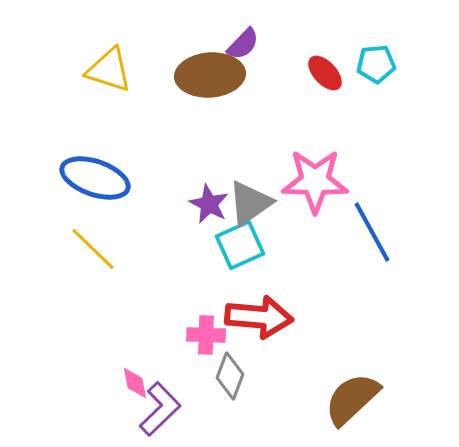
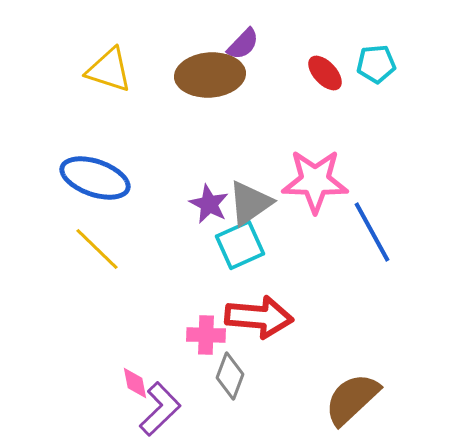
yellow line: moved 4 px right
